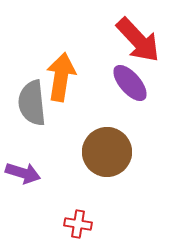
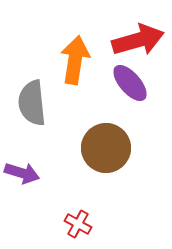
red arrow: rotated 63 degrees counterclockwise
orange arrow: moved 14 px right, 17 px up
brown circle: moved 1 px left, 4 px up
purple arrow: moved 1 px left
red cross: rotated 20 degrees clockwise
